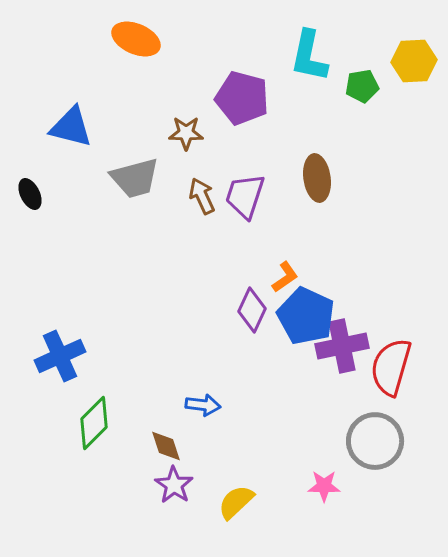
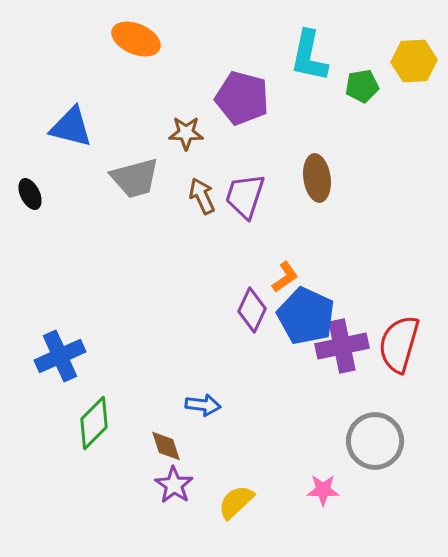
red semicircle: moved 8 px right, 23 px up
pink star: moved 1 px left, 4 px down
